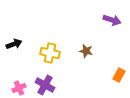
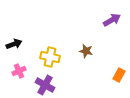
purple arrow: rotated 48 degrees counterclockwise
yellow cross: moved 4 px down
pink cross: moved 17 px up
